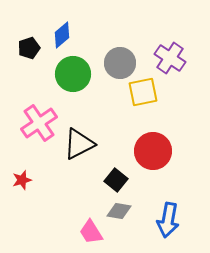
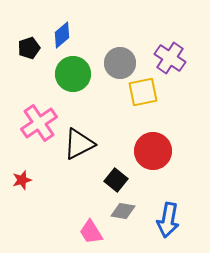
gray diamond: moved 4 px right
